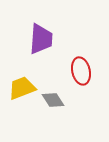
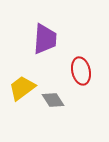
purple trapezoid: moved 4 px right
yellow trapezoid: rotated 16 degrees counterclockwise
